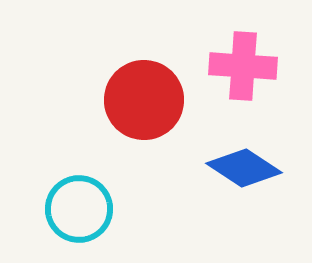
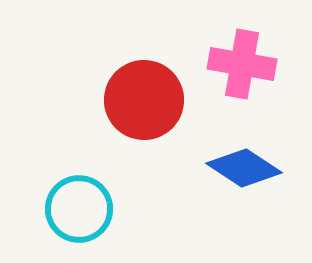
pink cross: moved 1 px left, 2 px up; rotated 6 degrees clockwise
